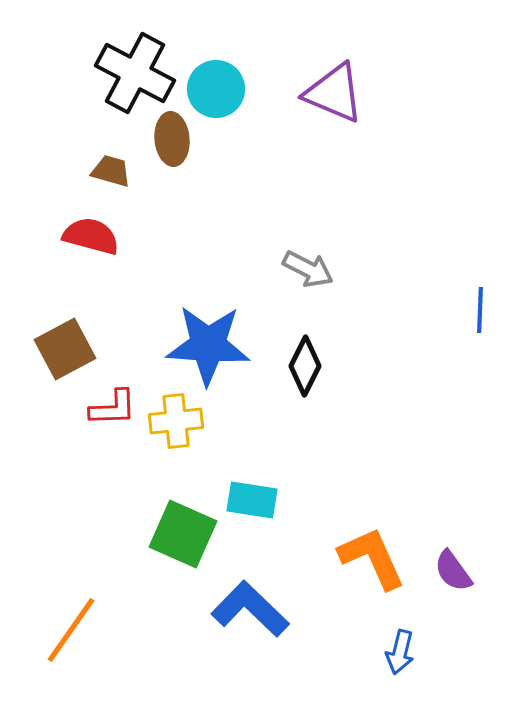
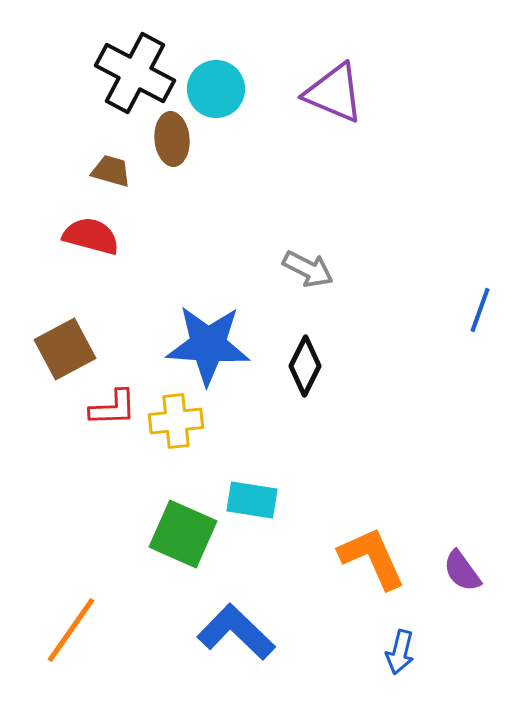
blue line: rotated 18 degrees clockwise
purple semicircle: moved 9 px right
blue L-shape: moved 14 px left, 23 px down
